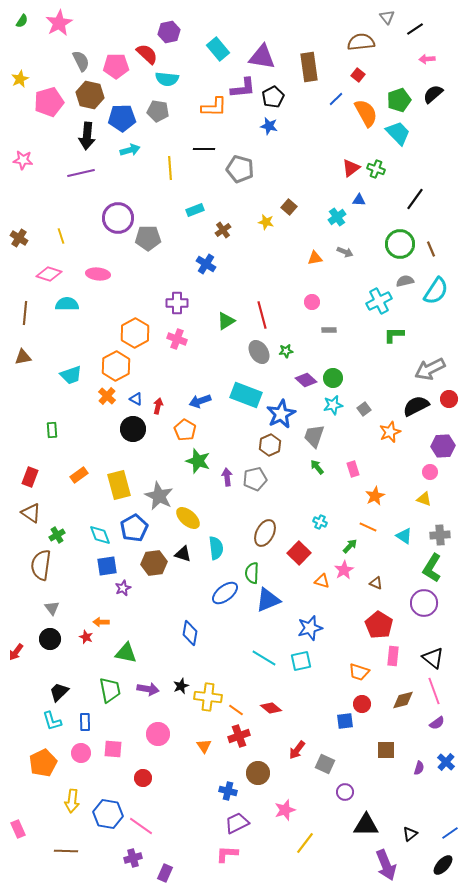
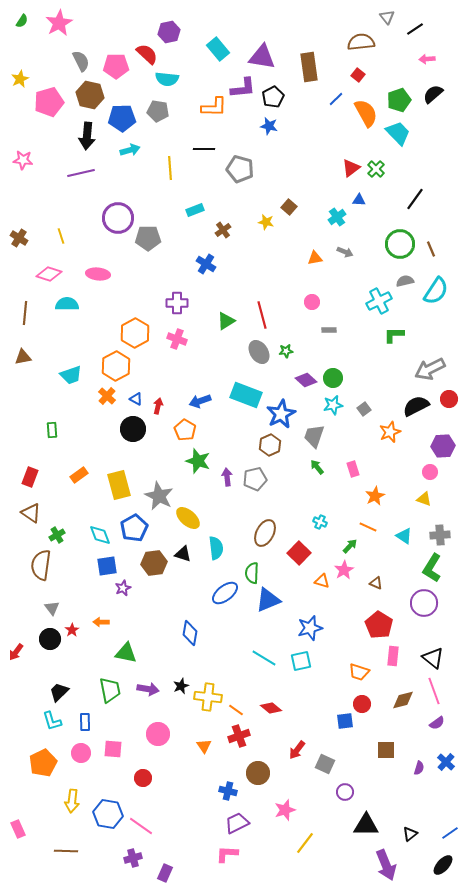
green cross at (376, 169): rotated 24 degrees clockwise
red star at (86, 637): moved 14 px left, 7 px up; rotated 16 degrees clockwise
